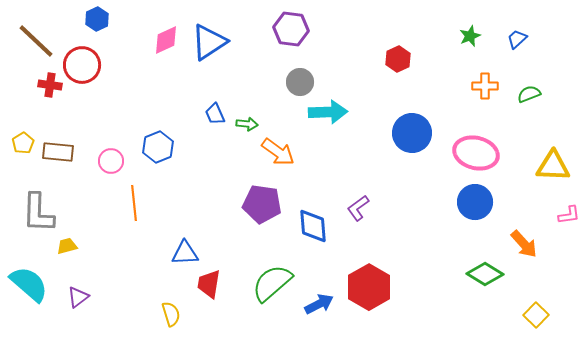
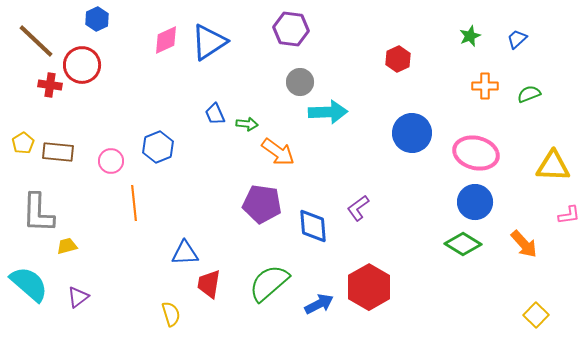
green diamond at (485, 274): moved 22 px left, 30 px up
green semicircle at (272, 283): moved 3 px left
